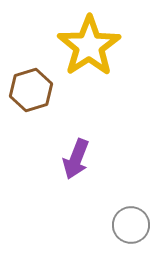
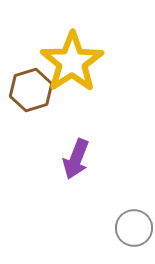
yellow star: moved 17 px left, 16 px down
gray circle: moved 3 px right, 3 px down
